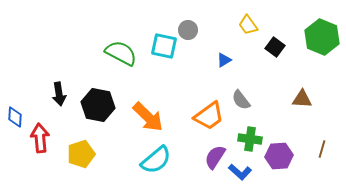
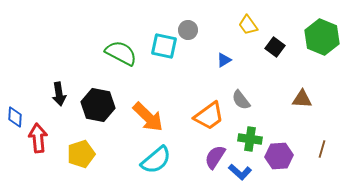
red arrow: moved 2 px left
